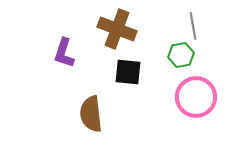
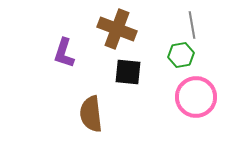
gray line: moved 1 px left, 1 px up
